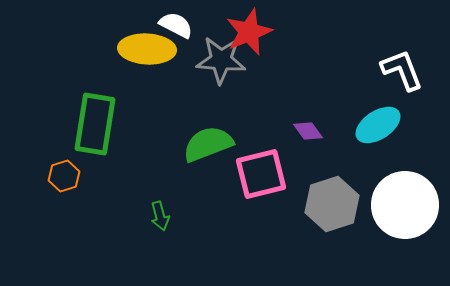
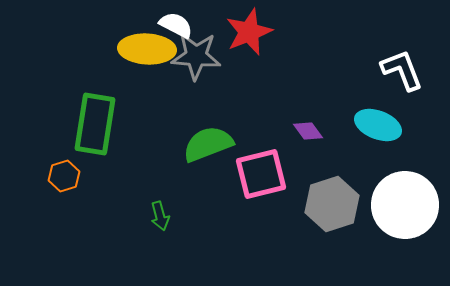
gray star: moved 25 px left, 4 px up
cyan ellipse: rotated 54 degrees clockwise
